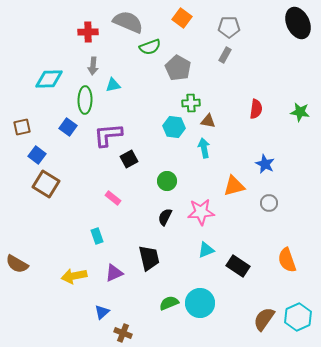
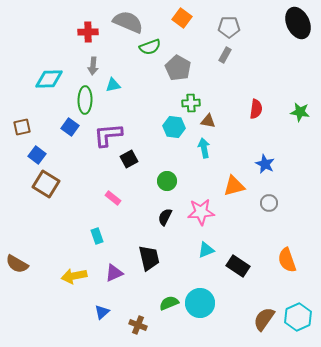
blue square at (68, 127): moved 2 px right
brown cross at (123, 333): moved 15 px right, 8 px up
